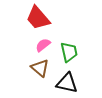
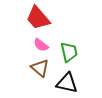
pink semicircle: moved 2 px left; rotated 105 degrees counterclockwise
